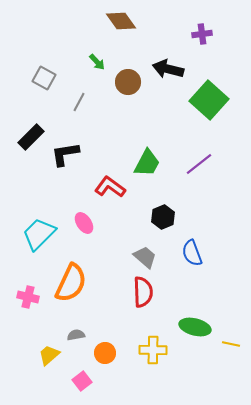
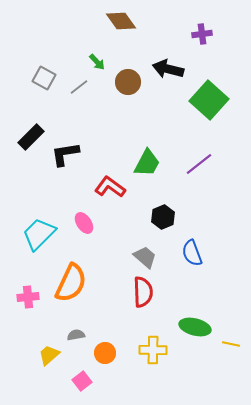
gray line: moved 15 px up; rotated 24 degrees clockwise
pink cross: rotated 20 degrees counterclockwise
